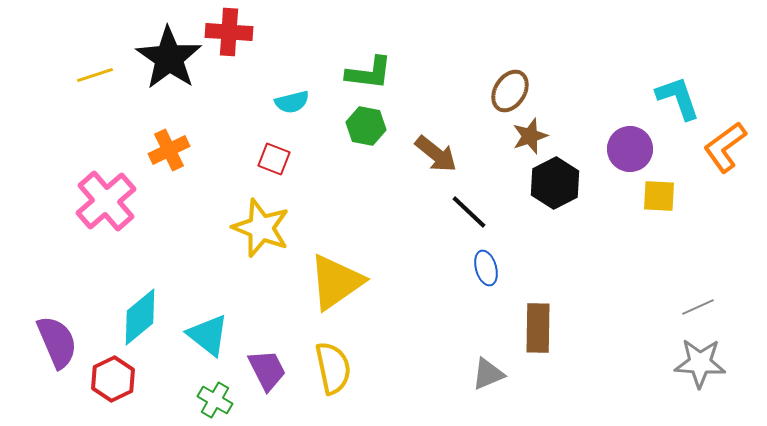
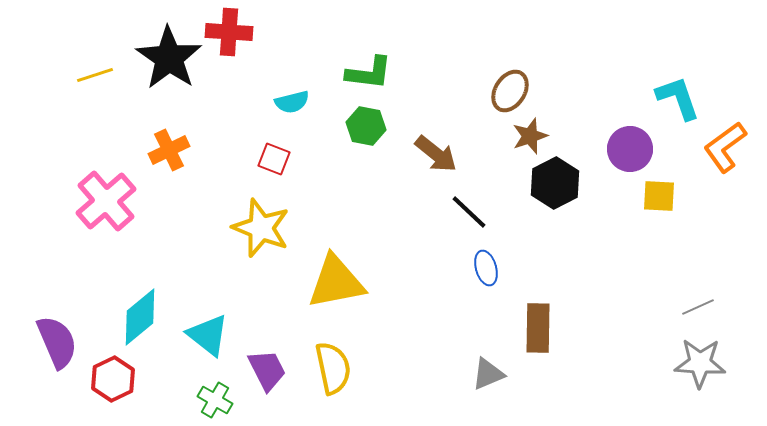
yellow triangle: rotated 24 degrees clockwise
